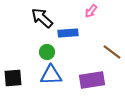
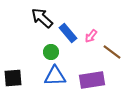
pink arrow: moved 25 px down
blue rectangle: rotated 54 degrees clockwise
green circle: moved 4 px right
blue triangle: moved 4 px right, 1 px down
